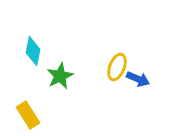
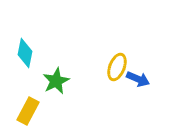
cyan diamond: moved 8 px left, 2 px down
green star: moved 4 px left, 5 px down
yellow rectangle: moved 4 px up; rotated 60 degrees clockwise
